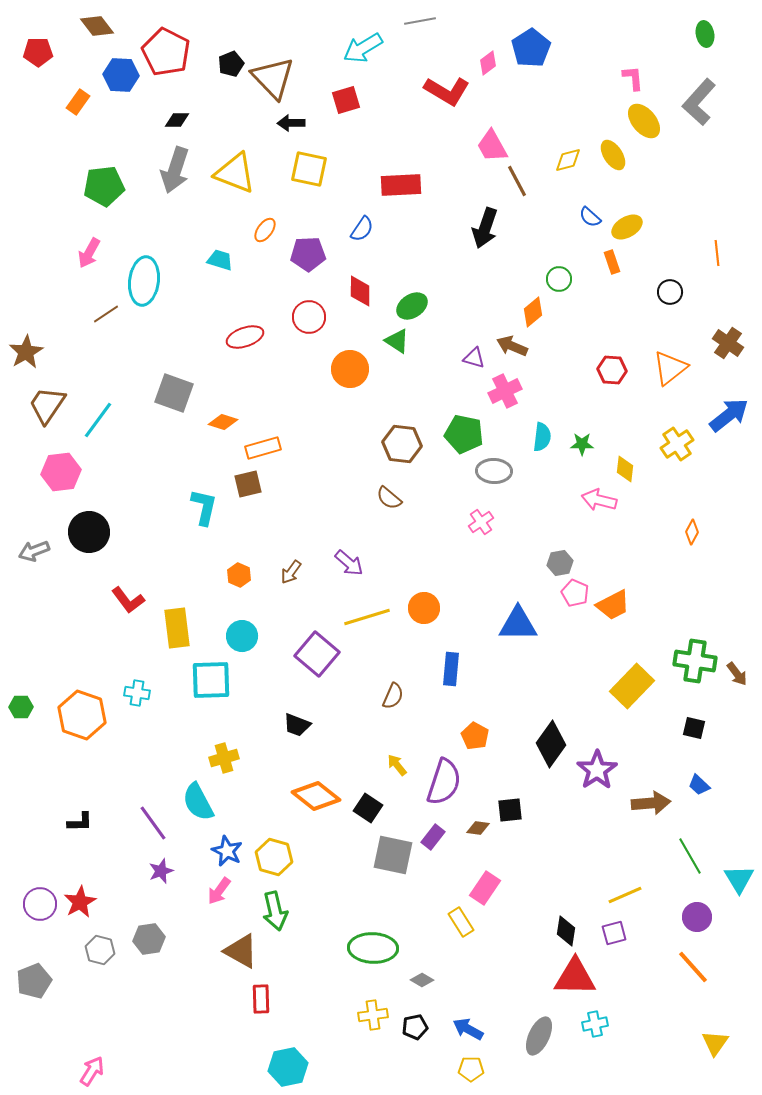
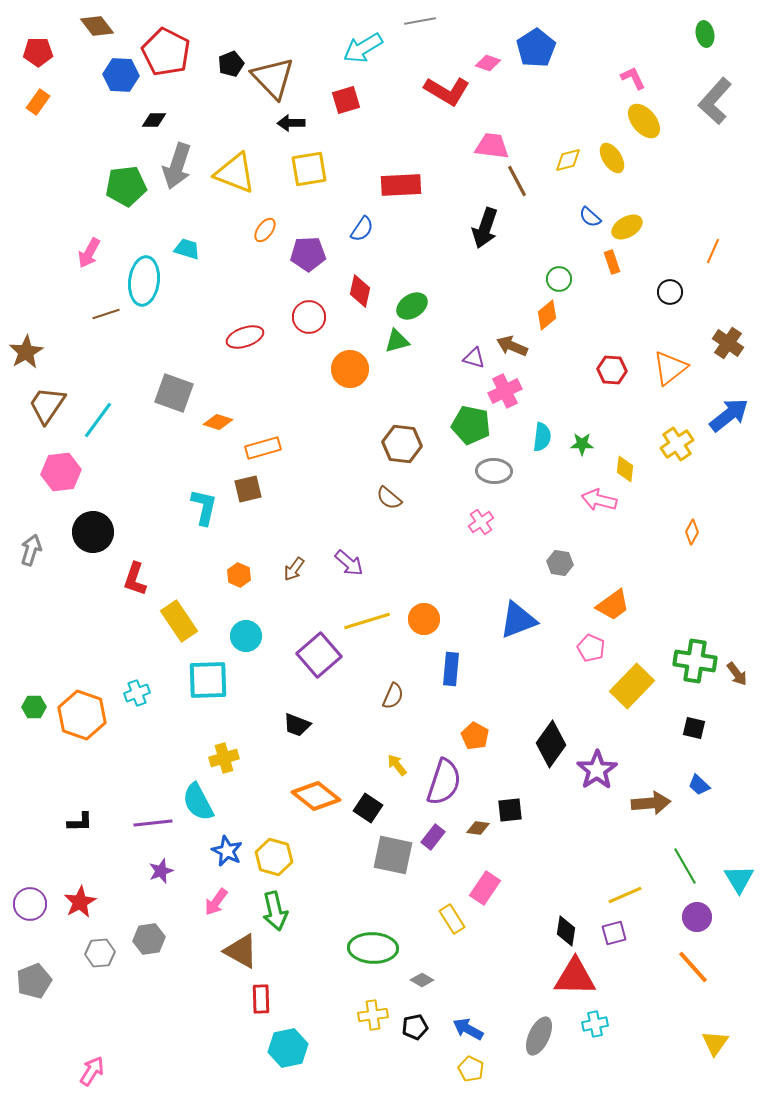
blue pentagon at (531, 48): moved 5 px right
pink diamond at (488, 63): rotated 55 degrees clockwise
pink L-shape at (633, 78): rotated 20 degrees counterclockwise
orange rectangle at (78, 102): moved 40 px left
gray L-shape at (699, 102): moved 16 px right, 1 px up
black diamond at (177, 120): moved 23 px left
pink trapezoid at (492, 146): rotated 126 degrees clockwise
yellow ellipse at (613, 155): moved 1 px left, 3 px down
yellow square at (309, 169): rotated 21 degrees counterclockwise
gray arrow at (175, 170): moved 2 px right, 4 px up
green pentagon at (104, 186): moved 22 px right
orange line at (717, 253): moved 4 px left, 2 px up; rotated 30 degrees clockwise
cyan trapezoid at (220, 260): moved 33 px left, 11 px up
red diamond at (360, 291): rotated 12 degrees clockwise
orange diamond at (533, 312): moved 14 px right, 3 px down
brown line at (106, 314): rotated 16 degrees clockwise
green triangle at (397, 341): rotated 48 degrees counterclockwise
orange diamond at (223, 422): moved 5 px left
green pentagon at (464, 434): moved 7 px right, 9 px up
brown square at (248, 484): moved 5 px down
black circle at (89, 532): moved 4 px right
gray arrow at (34, 551): moved 3 px left, 1 px up; rotated 128 degrees clockwise
gray hexagon at (560, 563): rotated 20 degrees clockwise
brown arrow at (291, 572): moved 3 px right, 3 px up
pink pentagon at (575, 593): moved 16 px right, 55 px down
red L-shape at (128, 600): moved 7 px right, 21 px up; rotated 56 degrees clockwise
orange trapezoid at (613, 605): rotated 9 degrees counterclockwise
orange circle at (424, 608): moved 11 px down
yellow line at (367, 617): moved 4 px down
blue triangle at (518, 624): moved 4 px up; rotated 21 degrees counterclockwise
yellow rectangle at (177, 628): moved 2 px right, 7 px up; rotated 27 degrees counterclockwise
cyan circle at (242, 636): moved 4 px right
purple square at (317, 654): moved 2 px right, 1 px down; rotated 9 degrees clockwise
cyan square at (211, 680): moved 3 px left
cyan cross at (137, 693): rotated 30 degrees counterclockwise
green hexagon at (21, 707): moved 13 px right
purple line at (153, 823): rotated 60 degrees counterclockwise
green line at (690, 856): moved 5 px left, 10 px down
pink arrow at (219, 891): moved 3 px left, 11 px down
purple circle at (40, 904): moved 10 px left
yellow rectangle at (461, 922): moved 9 px left, 3 px up
gray hexagon at (100, 950): moved 3 px down; rotated 20 degrees counterclockwise
cyan hexagon at (288, 1067): moved 19 px up
yellow pentagon at (471, 1069): rotated 25 degrees clockwise
